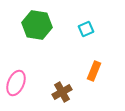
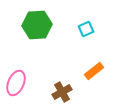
green hexagon: rotated 12 degrees counterclockwise
orange rectangle: rotated 30 degrees clockwise
